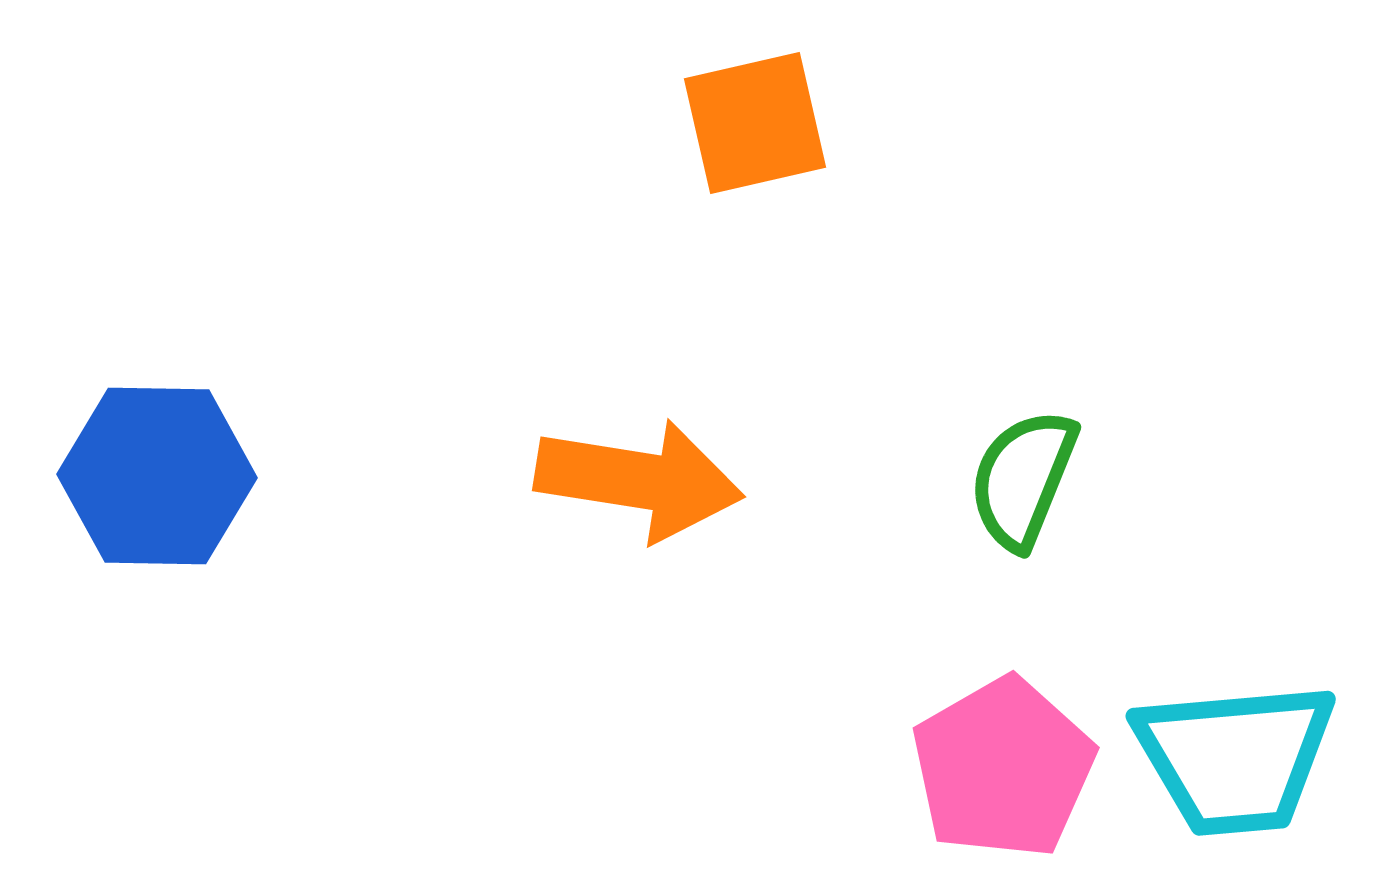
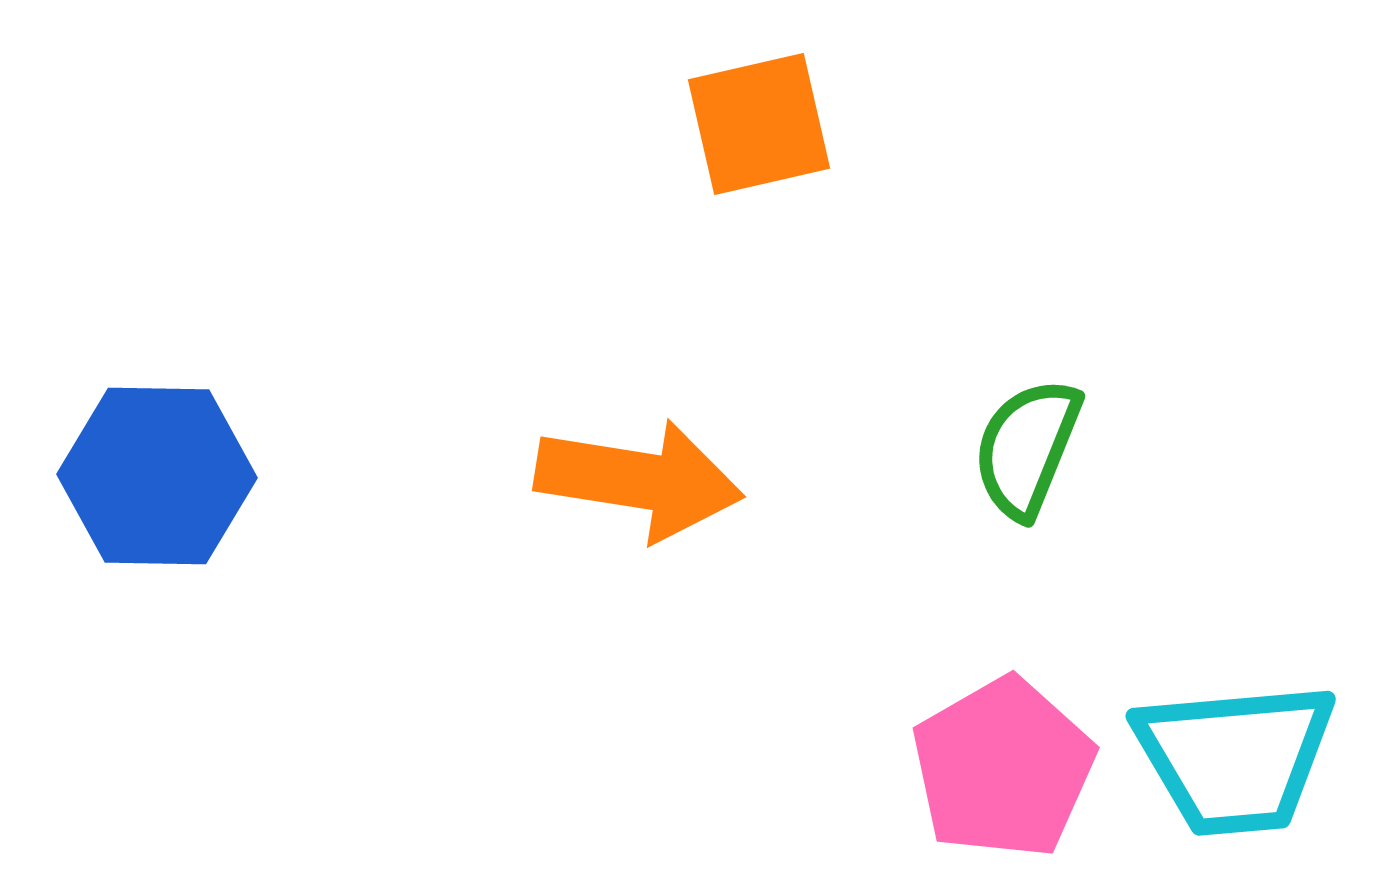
orange square: moved 4 px right, 1 px down
green semicircle: moved 4 px right, 31 px up
